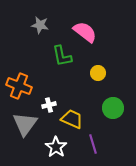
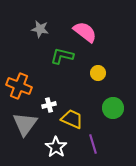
gray star: moved 4 px down
green L-shape: rotated 115 degrees clockwise
